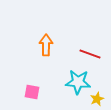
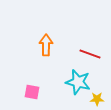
cyan star: rotated 10 degrees clockwise
yellow star: rotated 24 degrees clockwise
